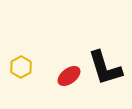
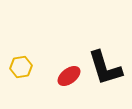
yellow hexagon: rotated 20 degrees clockwise
